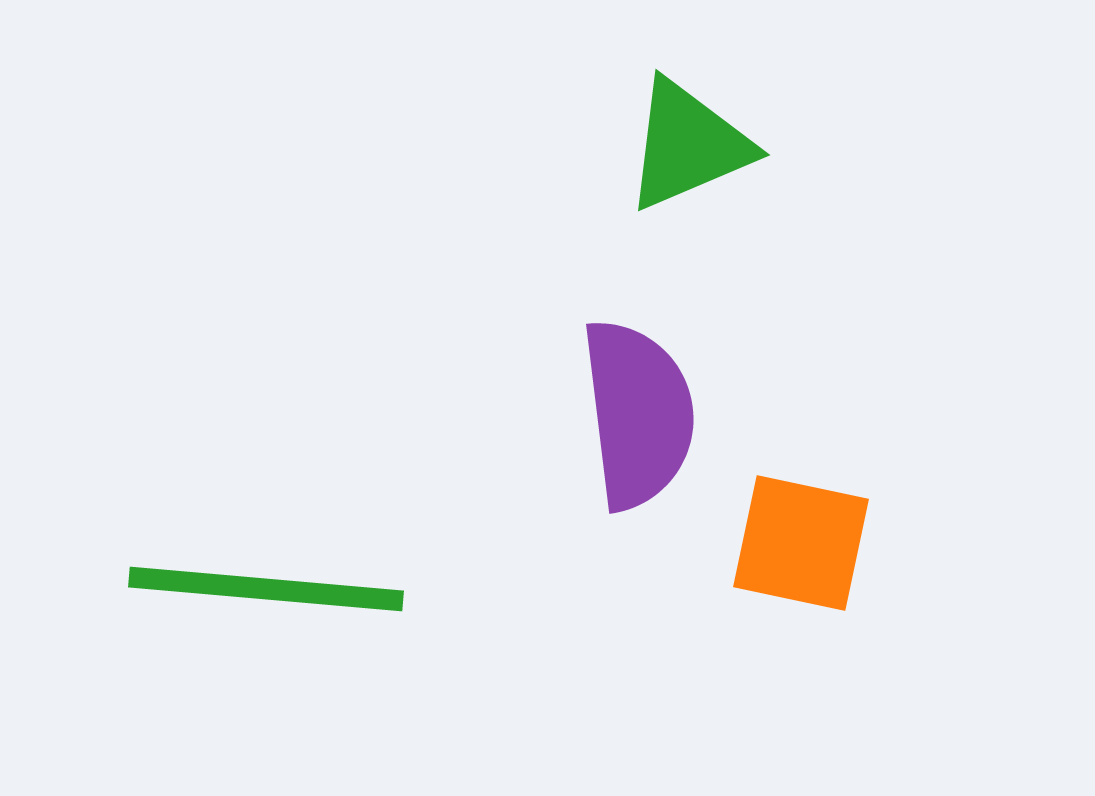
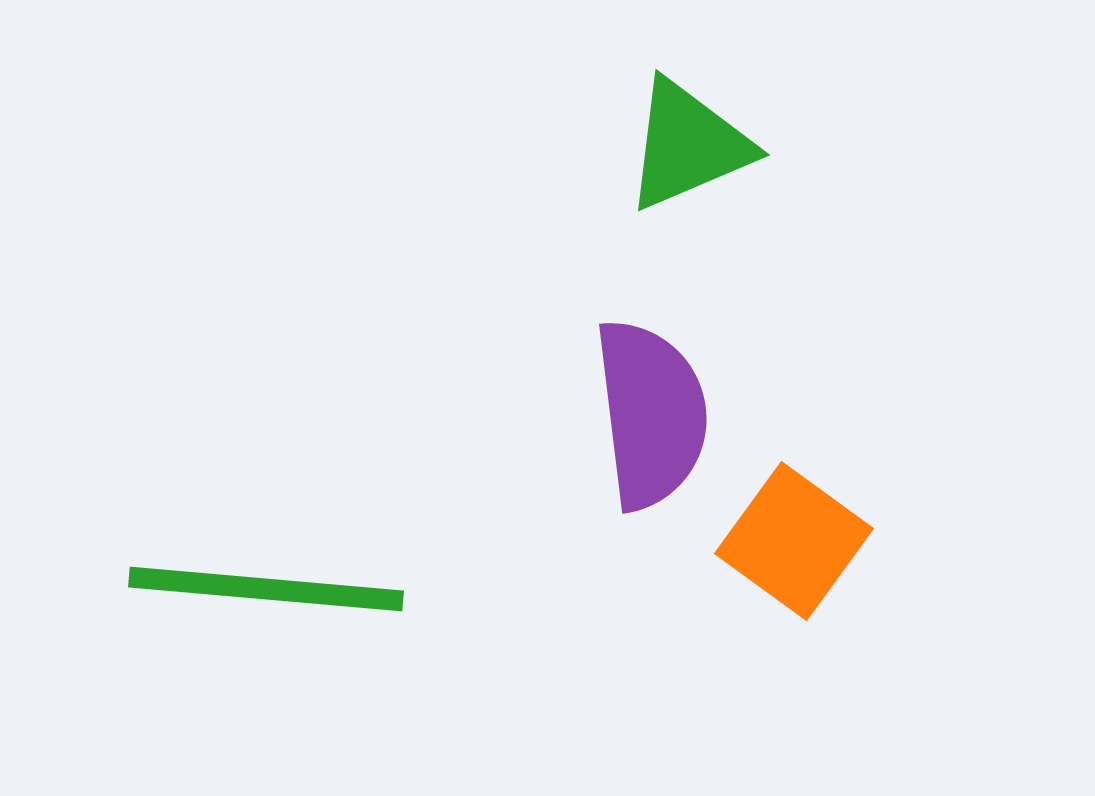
purple semicircle: moved 13 px right
orange square: moved 7 px left, 2 px up; rotated 24 degrees clockwise
